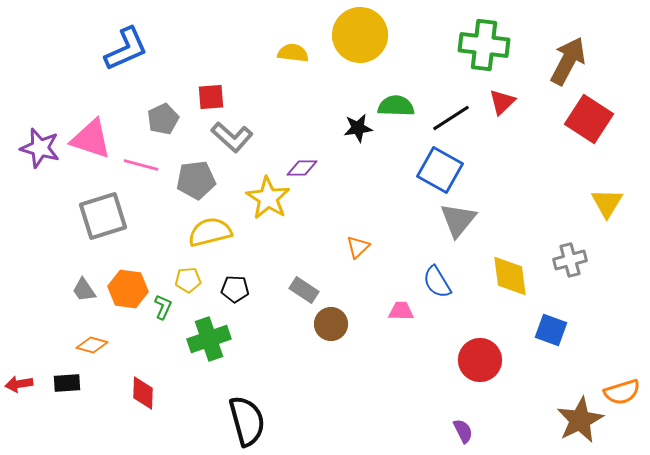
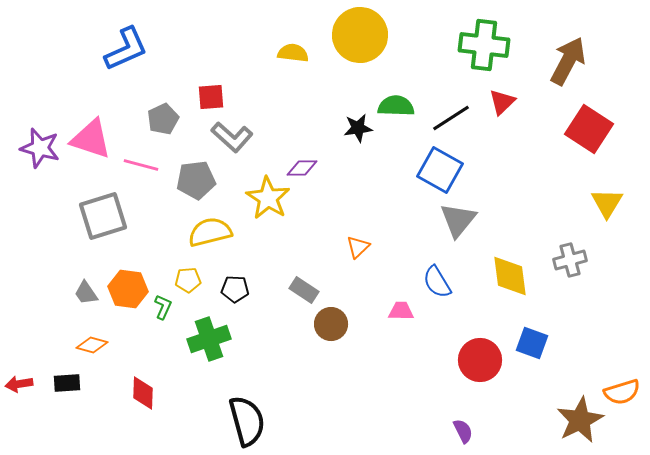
red square at (589, 119): moved 10 px down
gray trapezoid at (84, 290): moved 2 px right, 3 px down
blue square at (551, 330): moved 19 px left, 13 px down
